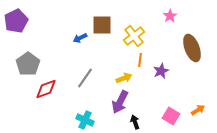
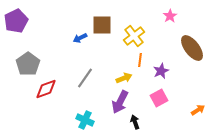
brown ellipse: rotated 16 degrees counterclockwise
pink square: moved 12 px left, 18 px up; rotated 30 degrees clockwise
